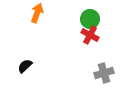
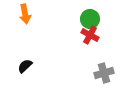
orange arrow: moved 12 px left, 1 px down; rotated 150 degrees clockwise
